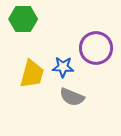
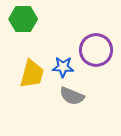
purple circle: moved 2 px down
gray semicircle: moved 1 px up
